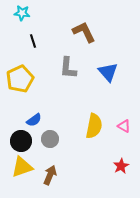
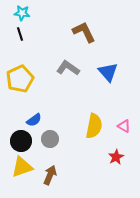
black line: moved 13 px left, 7 px up
gray L-shape: rotated 120 degrees clockwise
red star: moved 5 px left, 9 px up
